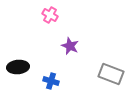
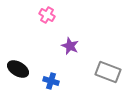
pink cross: moved 3 px left
black ellipse: moved 2 px down; rotated 35 degrees clockwise
gray rectangle: moved 3 px left, 2 px up
